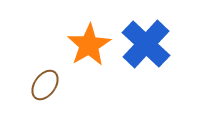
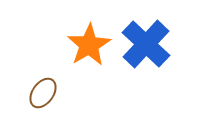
brown ellipse: moved 2 px left, 8 px down
